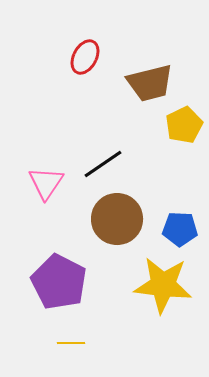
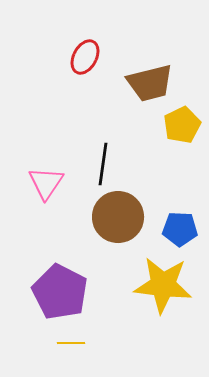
yellow pentagon: moved 2 px left
black line: rotated 48 degrees counterclockwise
brown circle: moved 1 px right, 2 px up
purple pentagon: moved 1 px right, 10 px down
